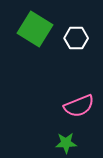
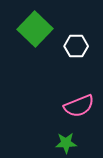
green square: rotated 12 degrees clockwise
white hexagon: moved 8 px down
